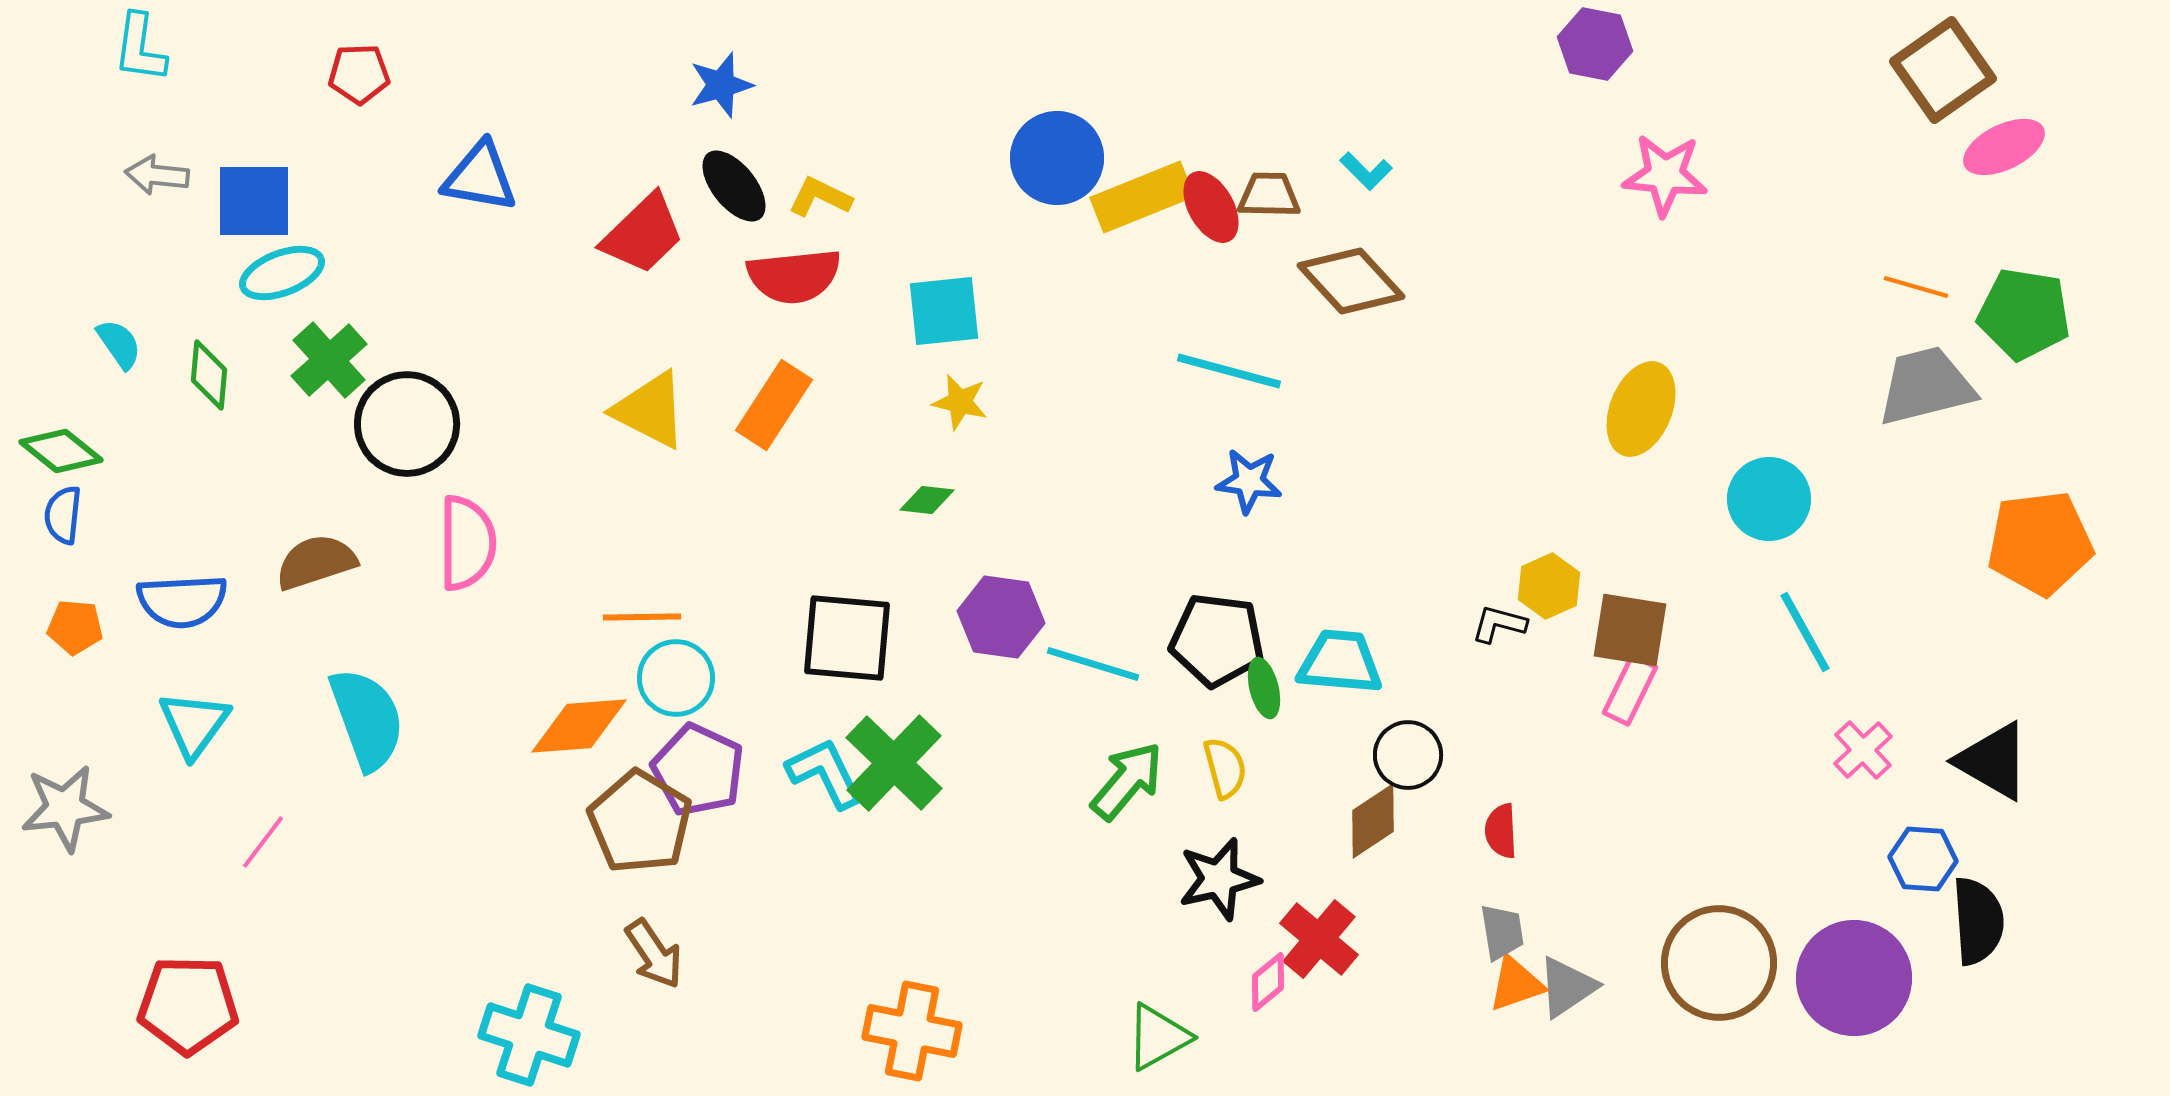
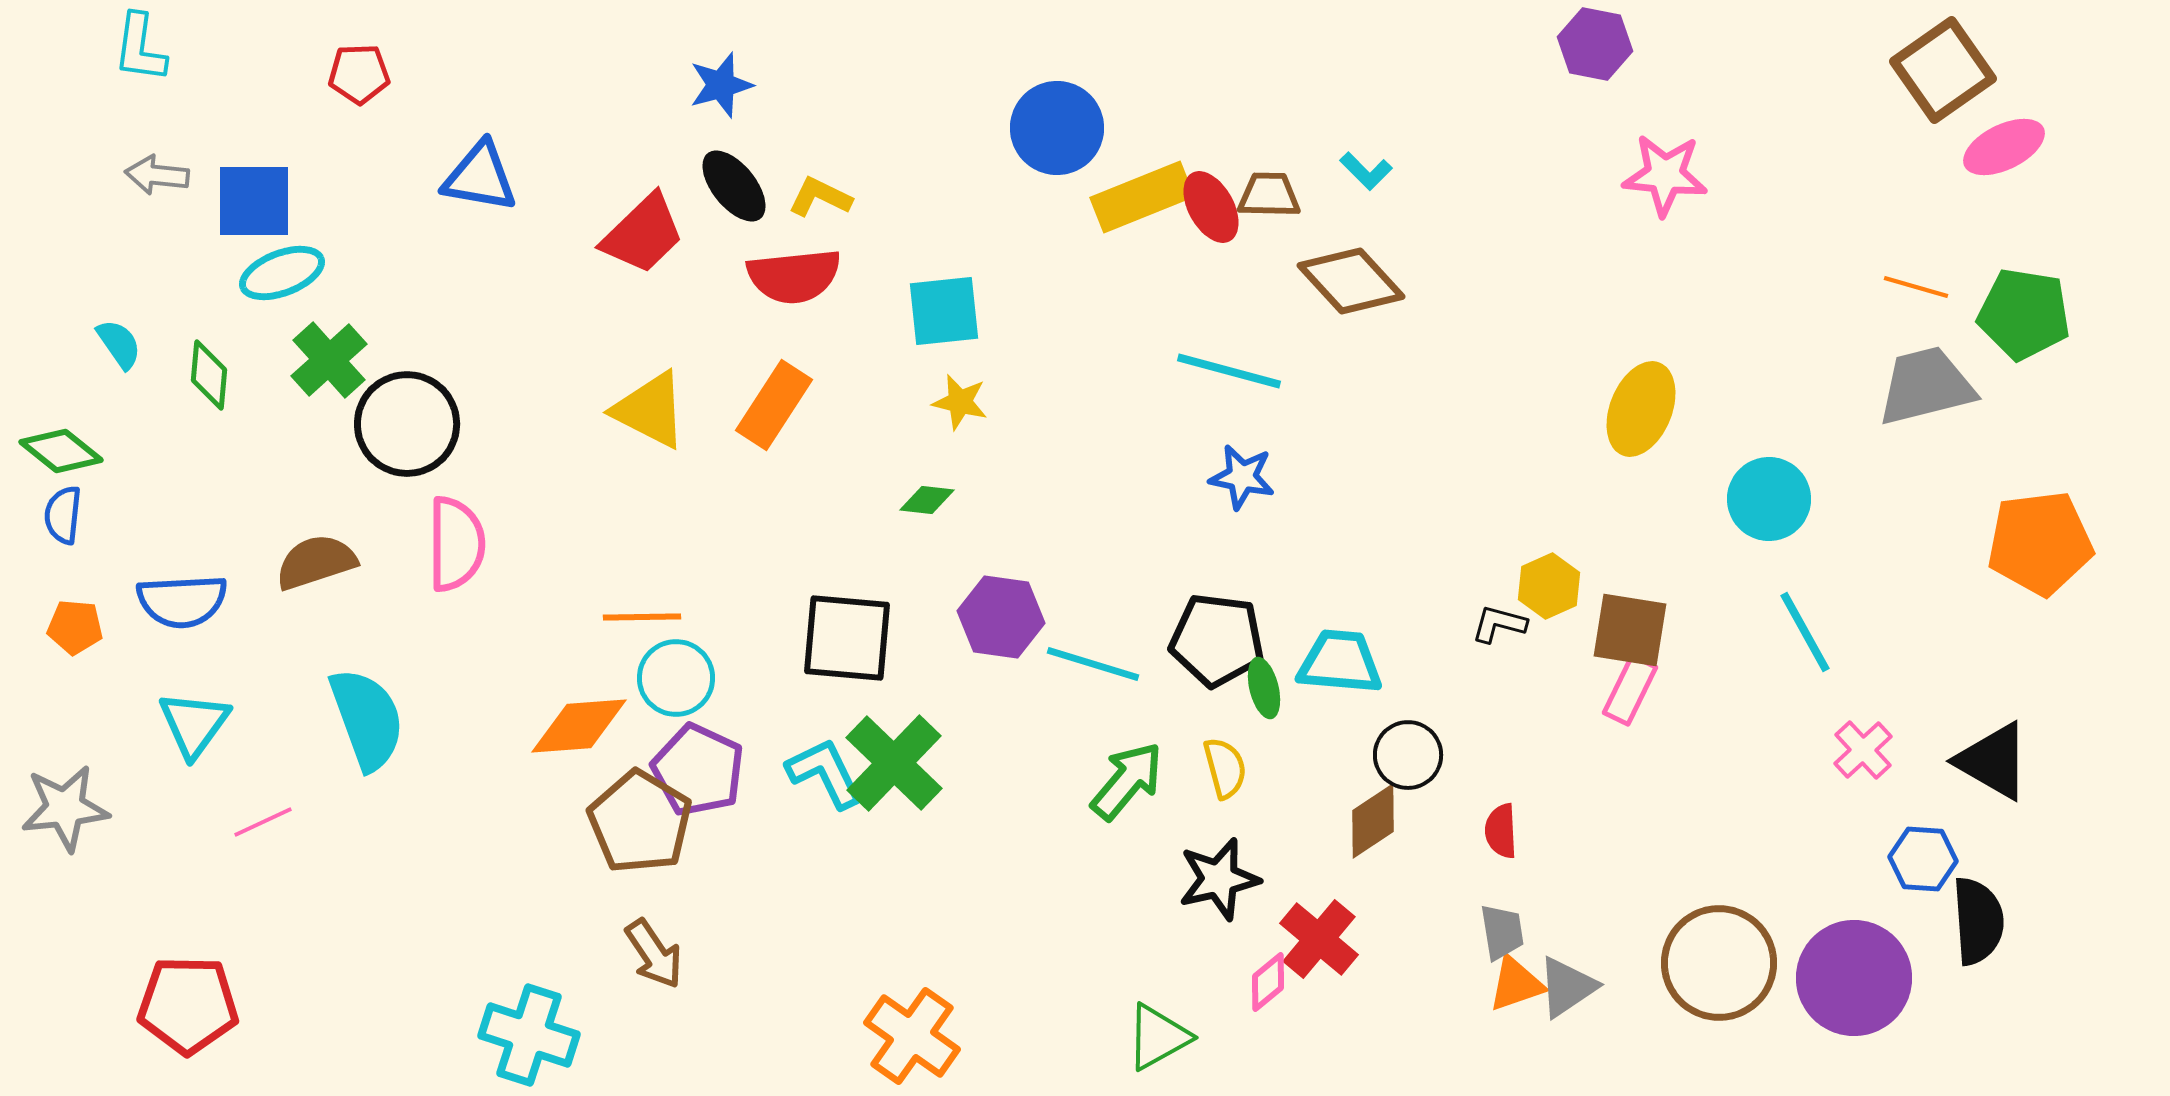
blue circle at (1057, 158): moved 30 px up
blue star at (1249, 481): moved 7 px left, 4 px up; rotated 4 degrees clockwise
pink semicircle at (467, 543): moved 11 px left, 1 px down
pink line at (263, 842): moved 20 px up; rotated 28 degrees clockwise
orange cross at (912, 1031): moved 5 px down; rotated 24 degrees clockwise
